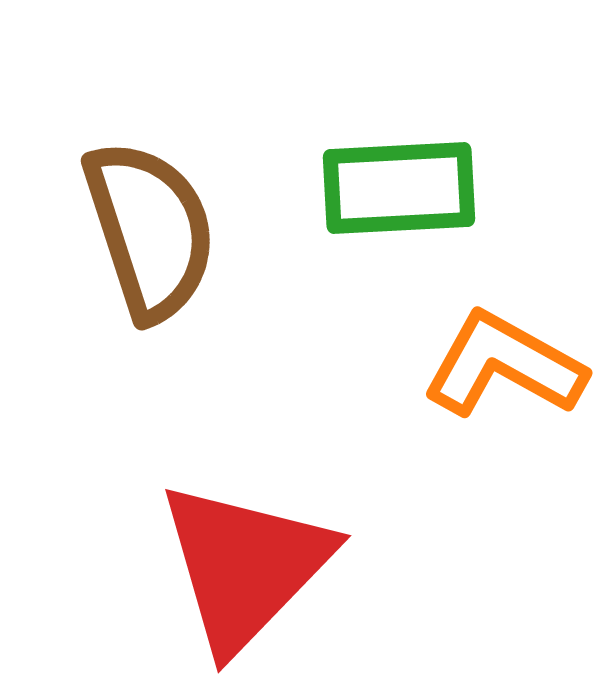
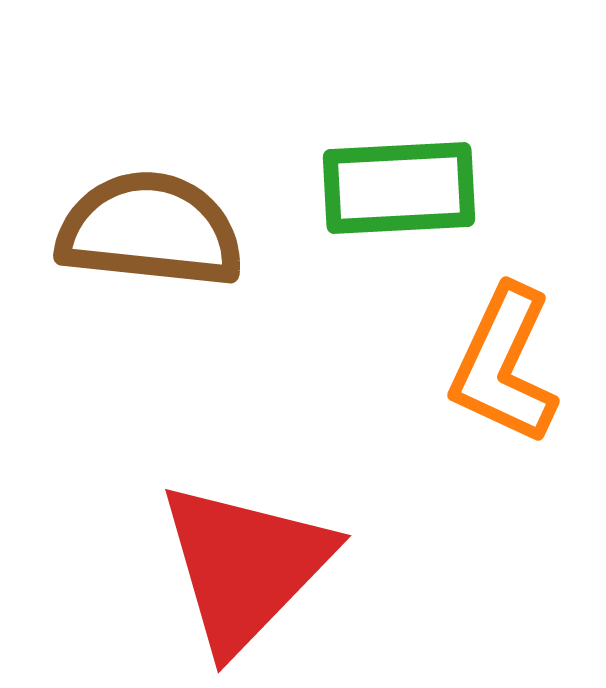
brown semicircle: rotated 66 degrees counterclockwise
orange L-shape: rotated 94 degrees counterclockwise
